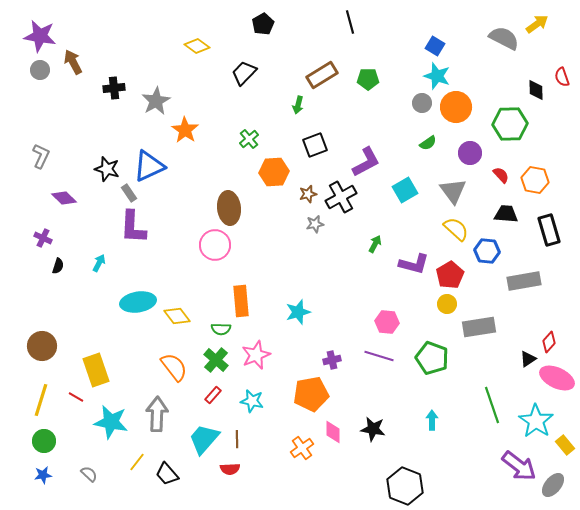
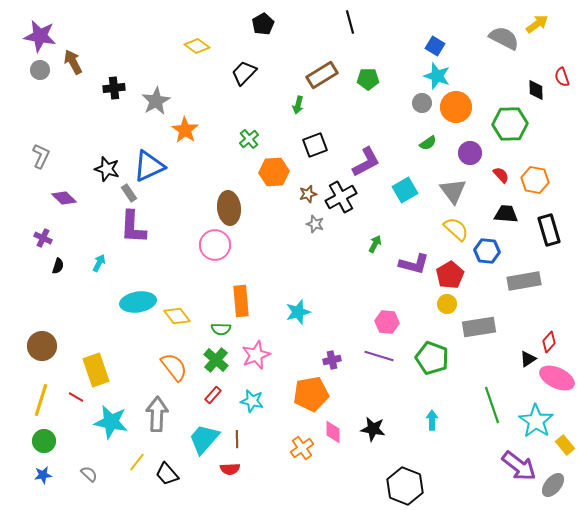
gray star at (315, 224): rotated 30 degrees clockwise
